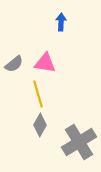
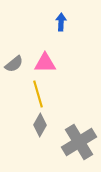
pink triangle: rotated 10 degrees counterclockwise
